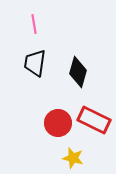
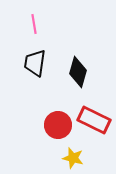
red circle: moved 2 px down
